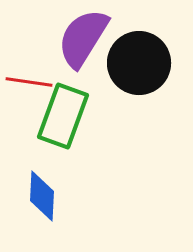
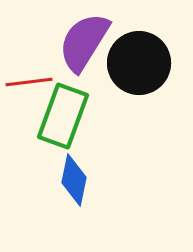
purple semicircle: moved 1 px right, 4 px down
red line: rotated 15 degrees counterclockwise
blue diamond: moved 32 px right, 16 px up; rotated 9 degrees clockwise
